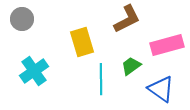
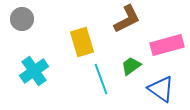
cyan line: rotated 20 degrees counterclockwise
